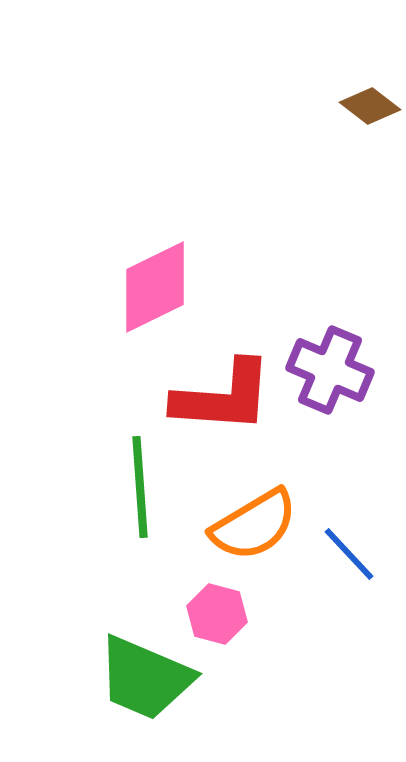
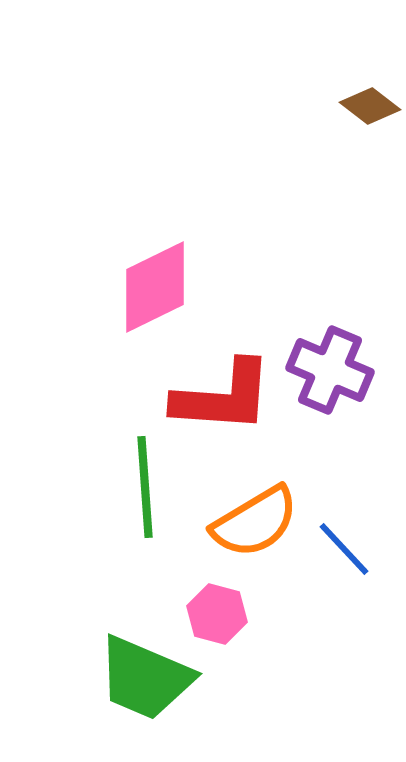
green line: moved 5 px right
orange semicircle: moved 1 px right, 3 px up
blue line: moved 5 px left, 5 px up
